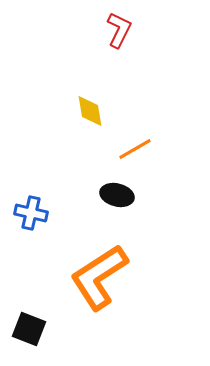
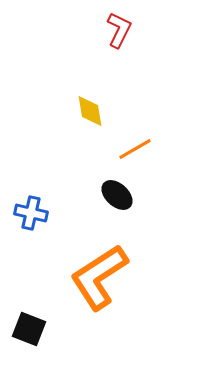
black ellipse: rotated 28 degrees clockwise
